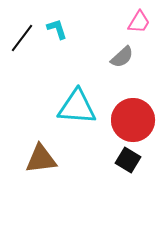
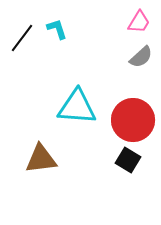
gray semicircle: moved 19 px right
